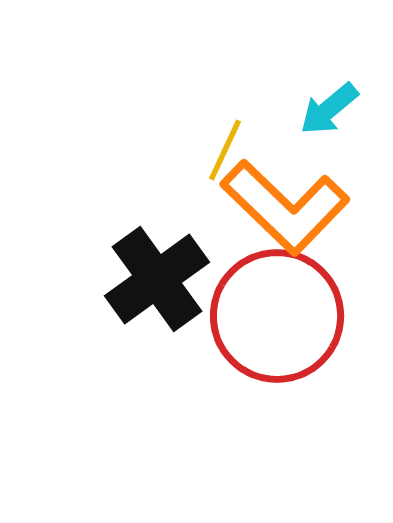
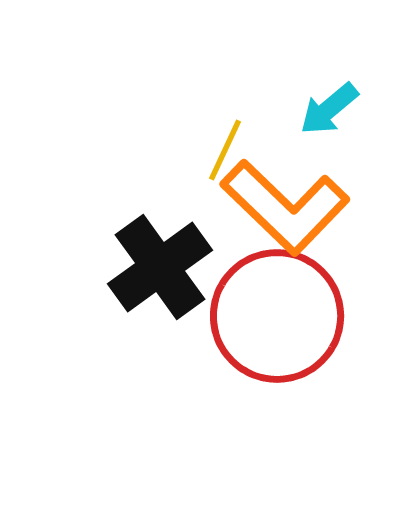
black cross: moved 3 px right, 12 px up
